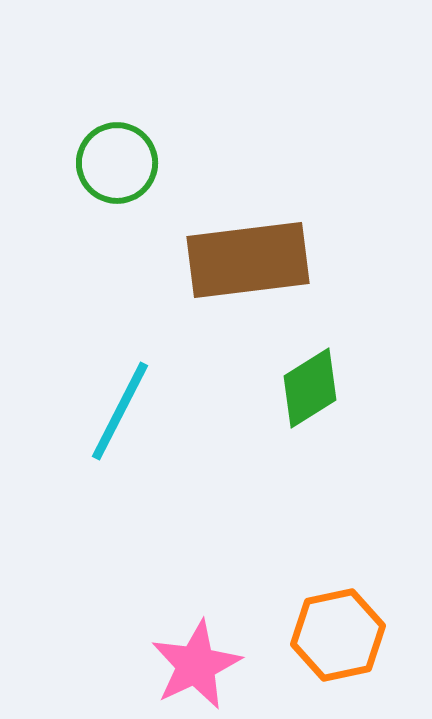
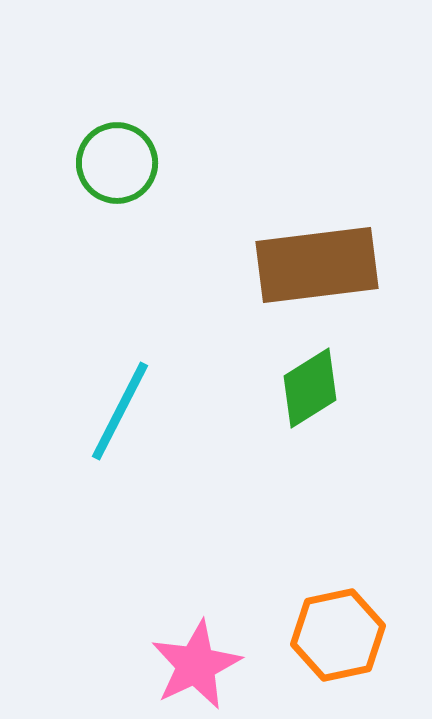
brown rectangle: moved 69 px right, 5 px down
